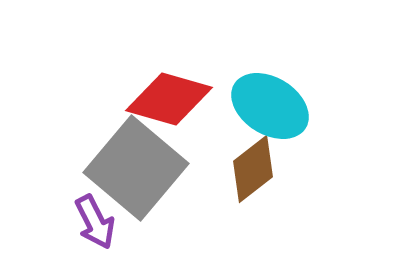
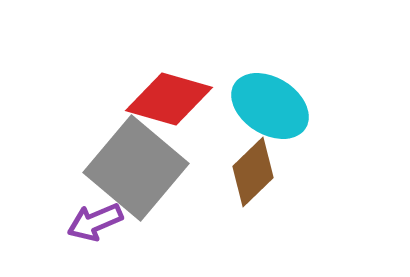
brown diamond: moved 3 px down; rotated 6 degrees counterclockwise
purple arrow: rotated 94 degrees clockwise
